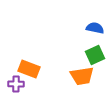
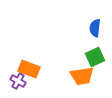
blue semicircle: rotated 96 degrees counterclockwise
green square: moved 2 px down
purple cross: moved 2 px right, 3 px up; rotated 28 degrees clockwise
